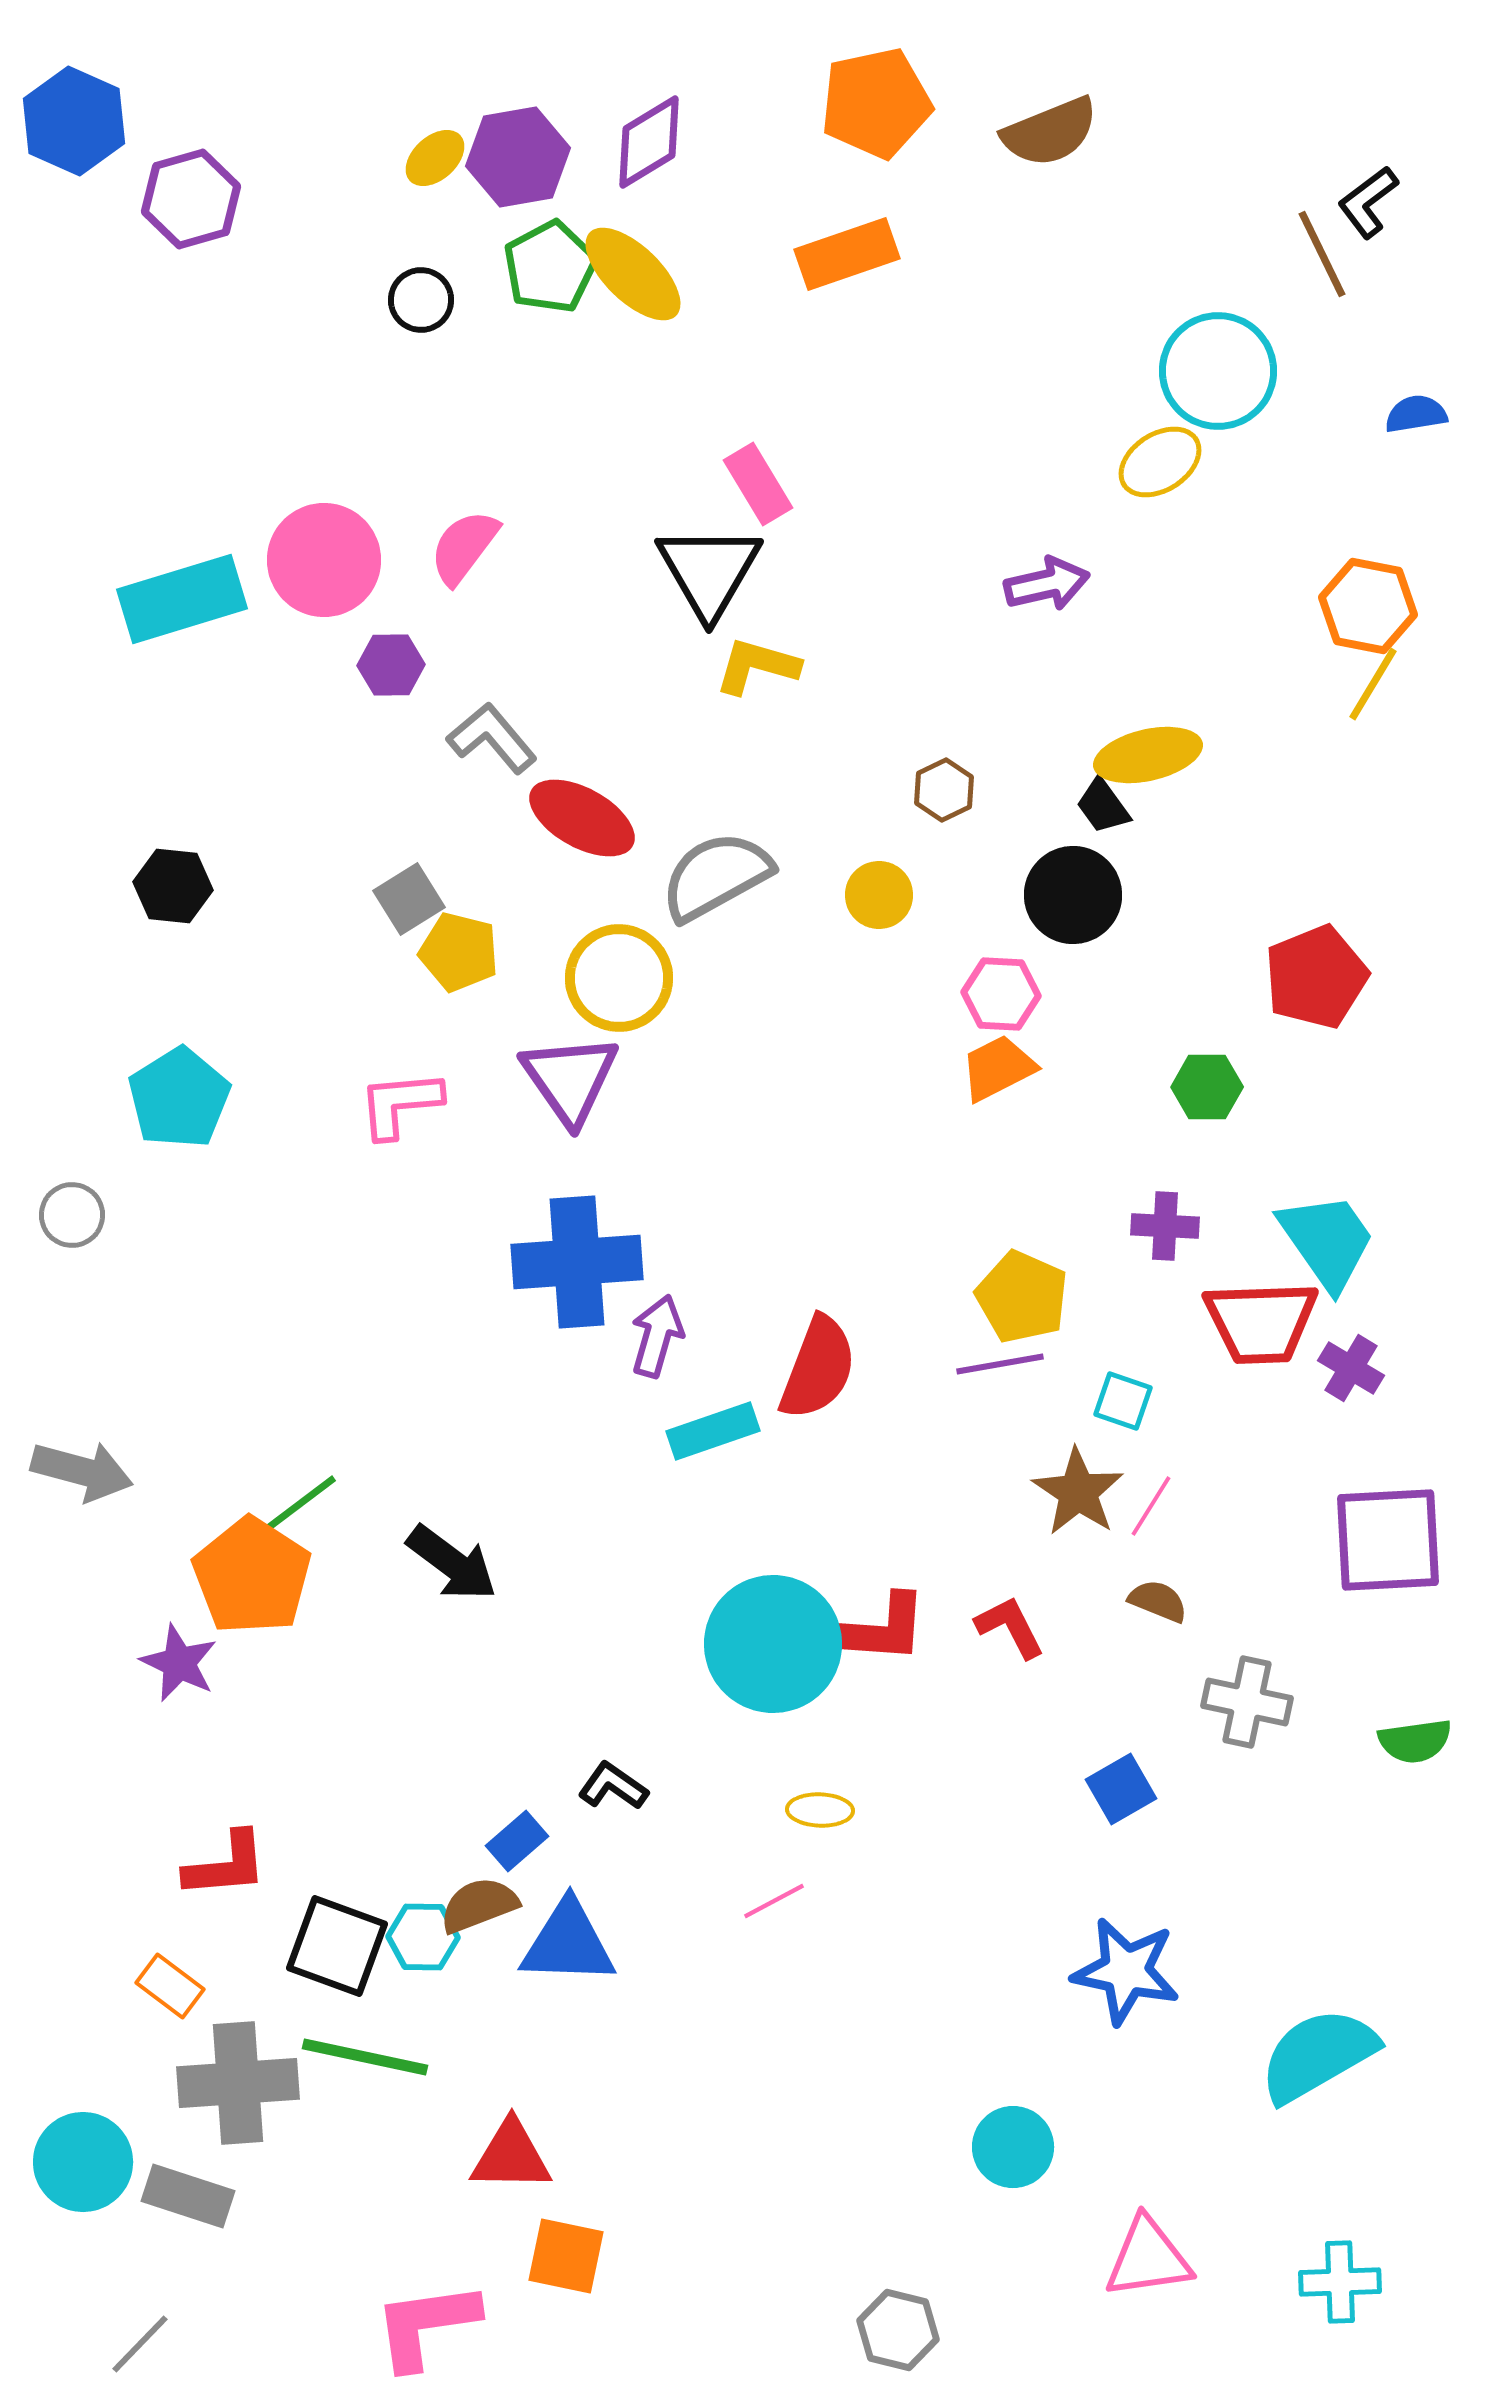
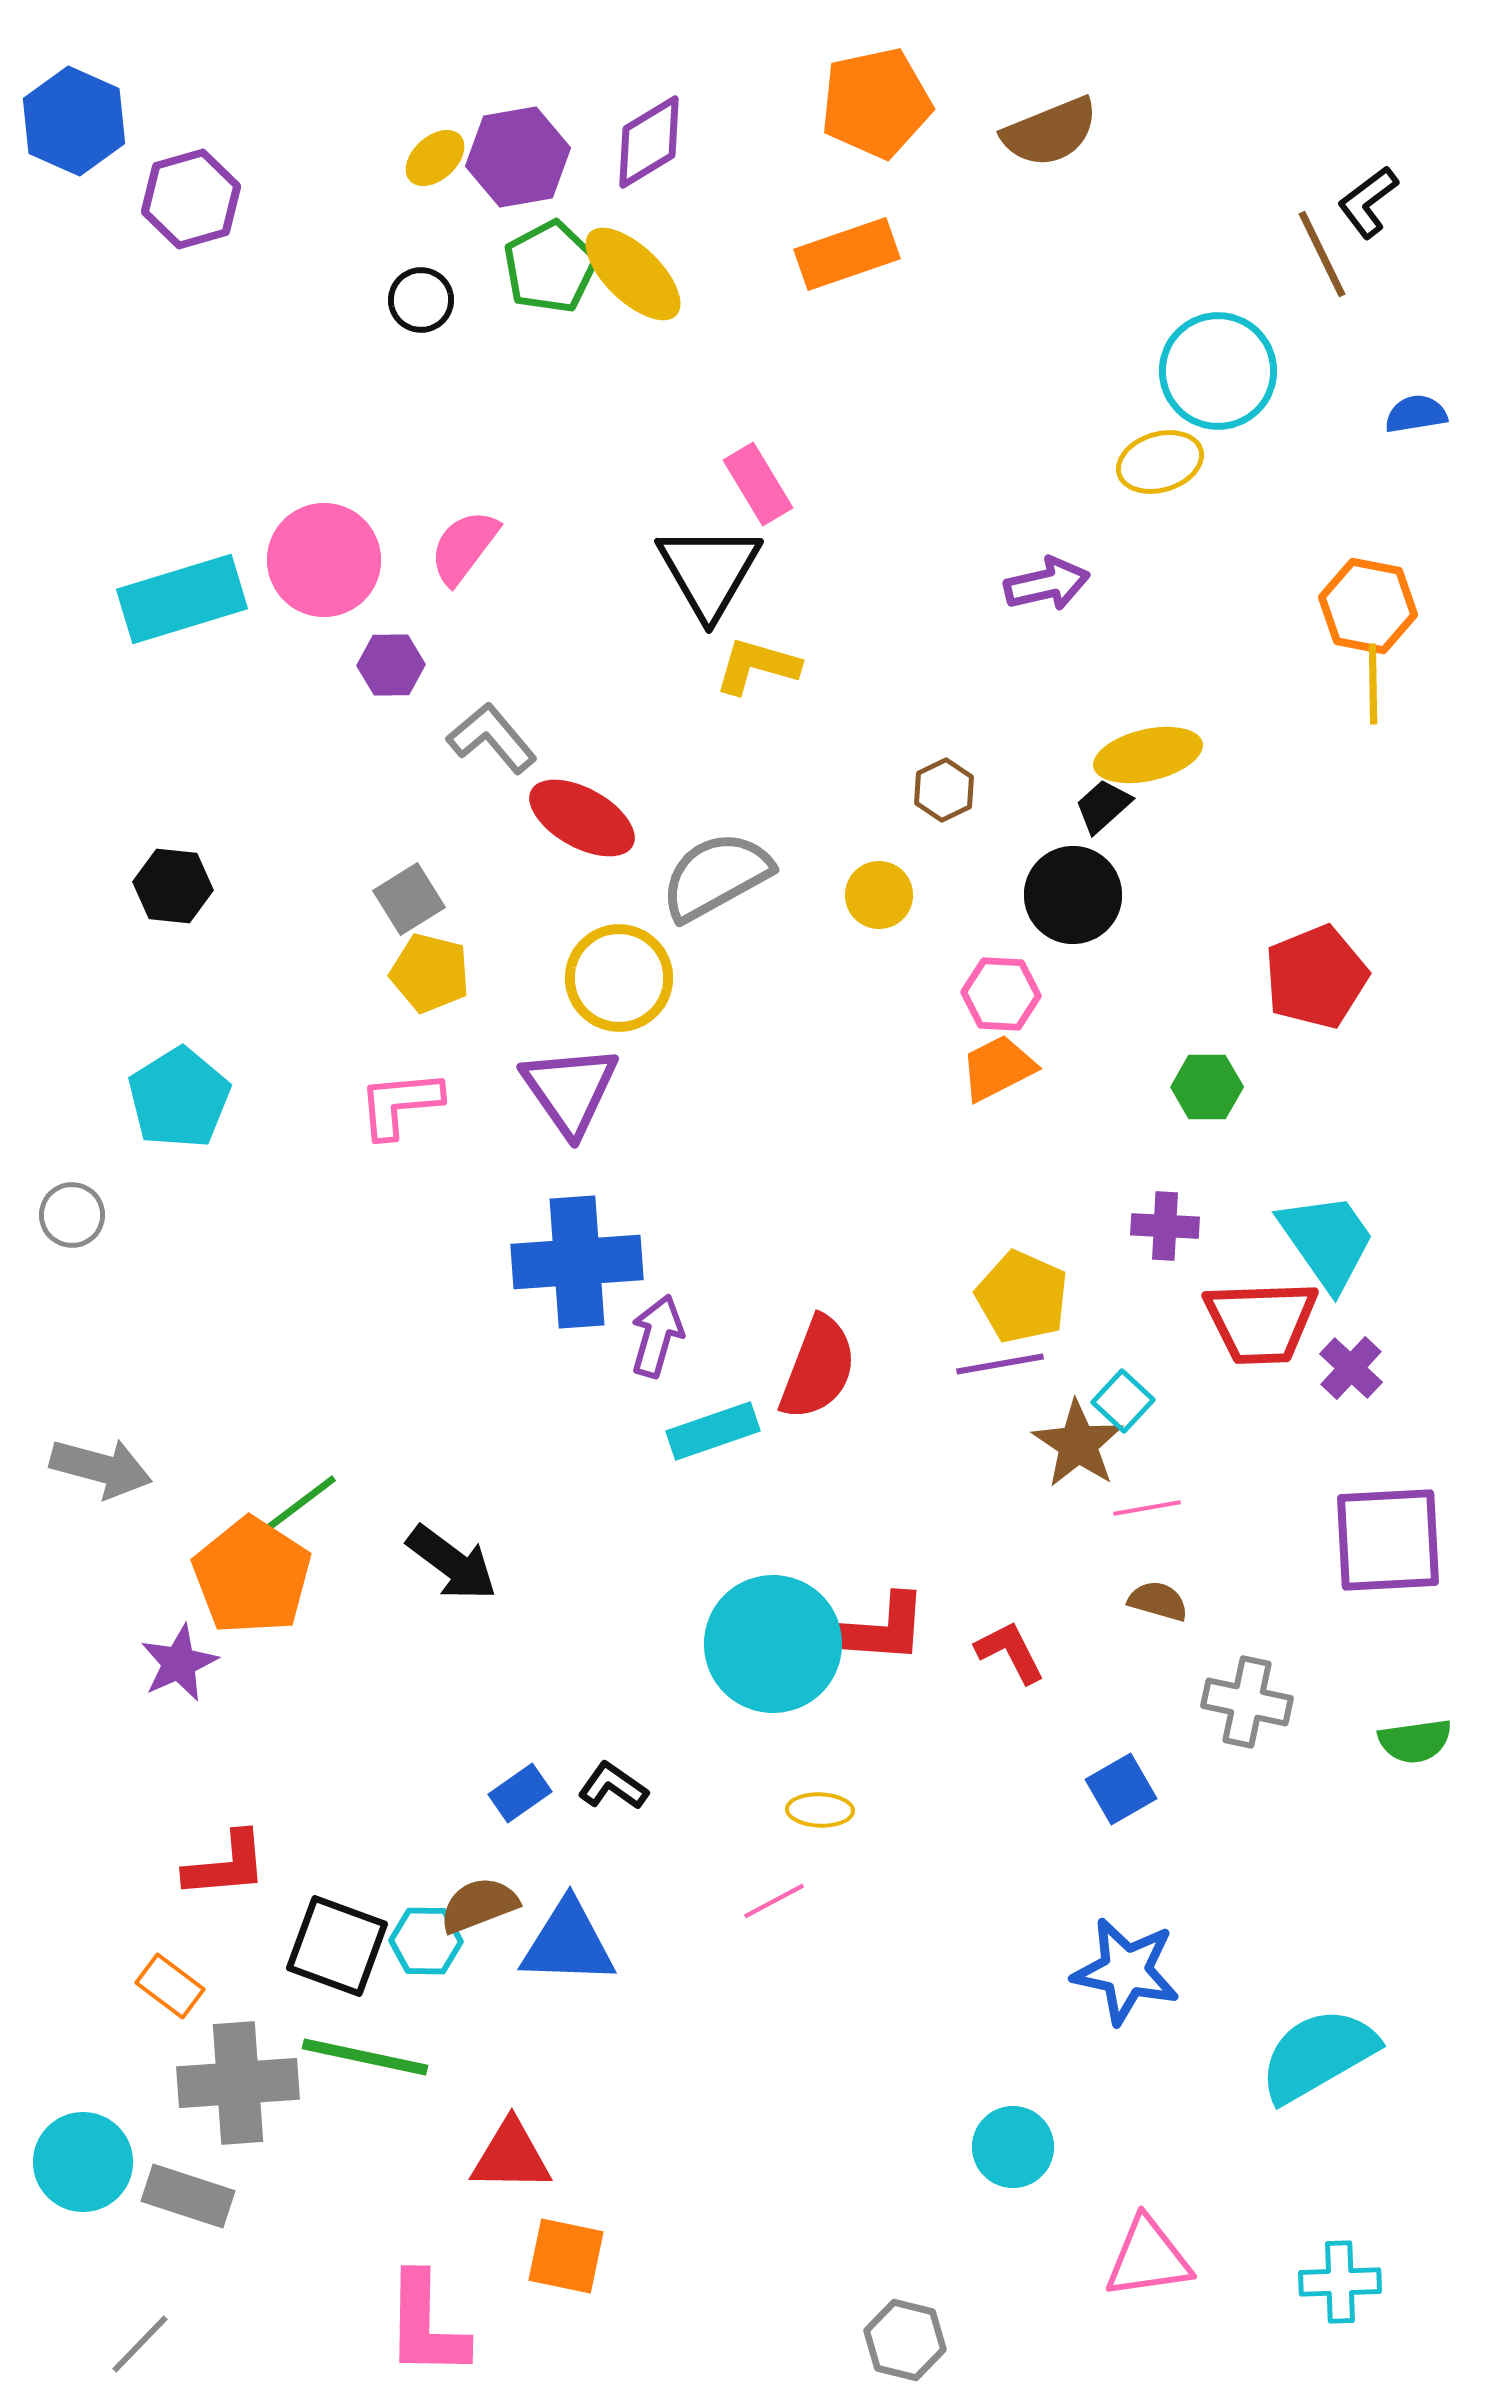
yellow ellipse at (1160, 462): rotated 16 degrees clockwise
yellow line at (1373, 684): rotated 32 degrees counterclockwise
black trapezoid at (1103, 806): rotated 84 degrees clockwise
yellow pentagon at (459, 952): moved 29 px left, 21 px down
purple triangle at (570, 1079): moved 11 px down
purple cross at (1351, 1368): rotated 12 degrees clockwise
cyan square at (1123, 1401): rotated 24 degrees clockwise
gray arrow at (82, 1471): moved 19 px right, 3 px up
brown star at (1078, 1492): moved 48 px up
pink line at (1151, 1506): moved 4 px left, 2 px down; rotated 48 degrees clockwise
brown semicircle at (1158, 1601): rotated 6 degrees counterclockwise
red L-shape at (1010, 1627): moved 25 px down
purple star at (179, 1663): rotated 22 degrees clockwise
blue rectangle at (517, 1841): moved 3 px right, 48 px up; rotated 6 degrees clockwise
cyan hexagon at (423, 1937): moved 3 px right, 4 px down
pink L-shape at (426, 2325): rotated 81 degrees counterclockwise
gray hexagon at (898, 2330): moved 7 px right, 10 px down
